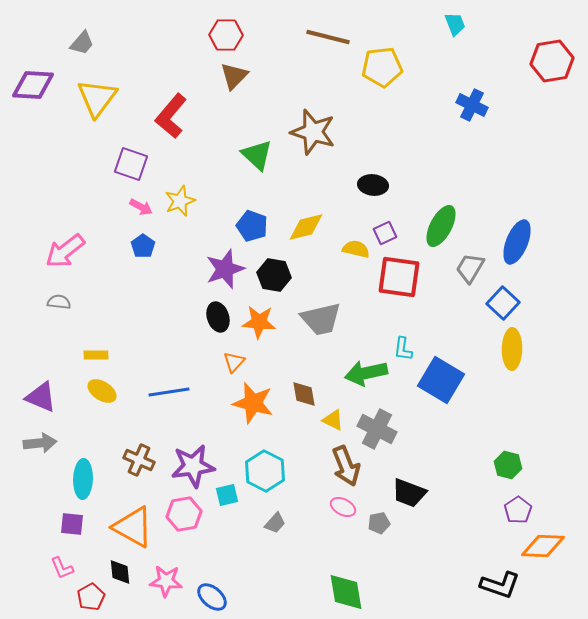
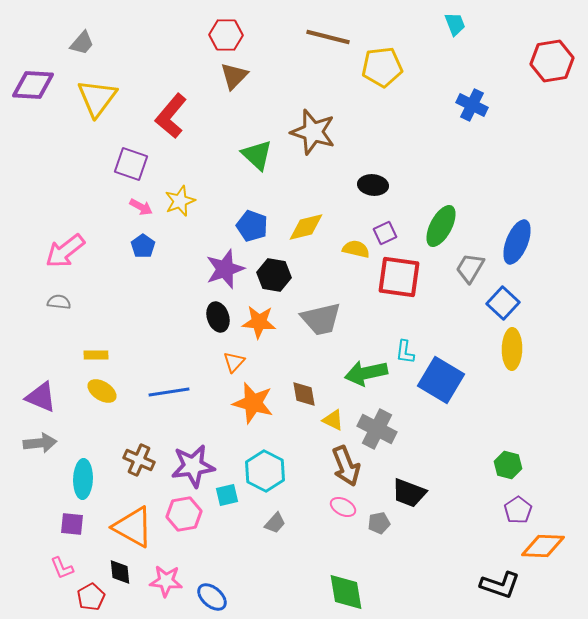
cyan L-shape at (403, 349): moved 2 px right, 3 px down
